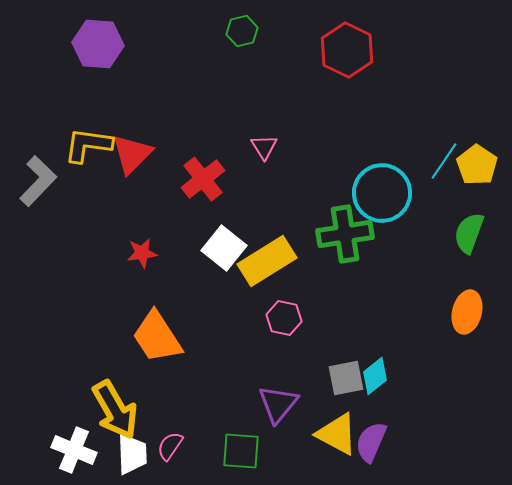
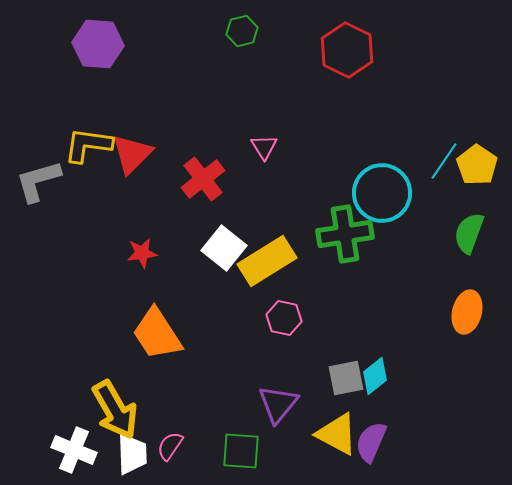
gray L-shape: rotated 150 degrees counterclockwise
orange trapezoid: moved 3 px up
